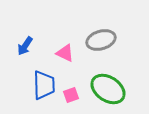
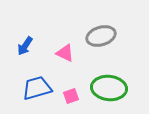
gray ellipse: moved 4 px up
blue trapezoid: moved 7 px left, 3 px down; rotated 104 degrees counterclockwise
green ellipse: moved 1 px right, 1 px up; rotated 28 degrees counterclockwise
pink square: moved 1 px down
